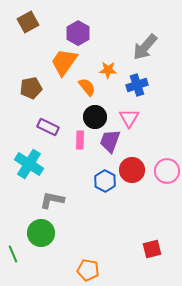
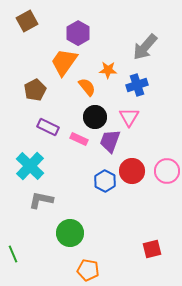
brown square: moved 1 px left, 1 px up
brown pentagon: moved 4 px right, 2 px down; rotated 15 degrees counterclockwise
pink triangle: moved 1 px up
pink rectangle: moved 1 px left, 1 px up; rotated 66 degrees counterclockwise
cyan cross: moved 1 px right, 2 px down; rotated 12 degrees clockwise
red circle: moved 1 px down
gray L-shape: moved 11 px left
green circle: moved 29 px right
